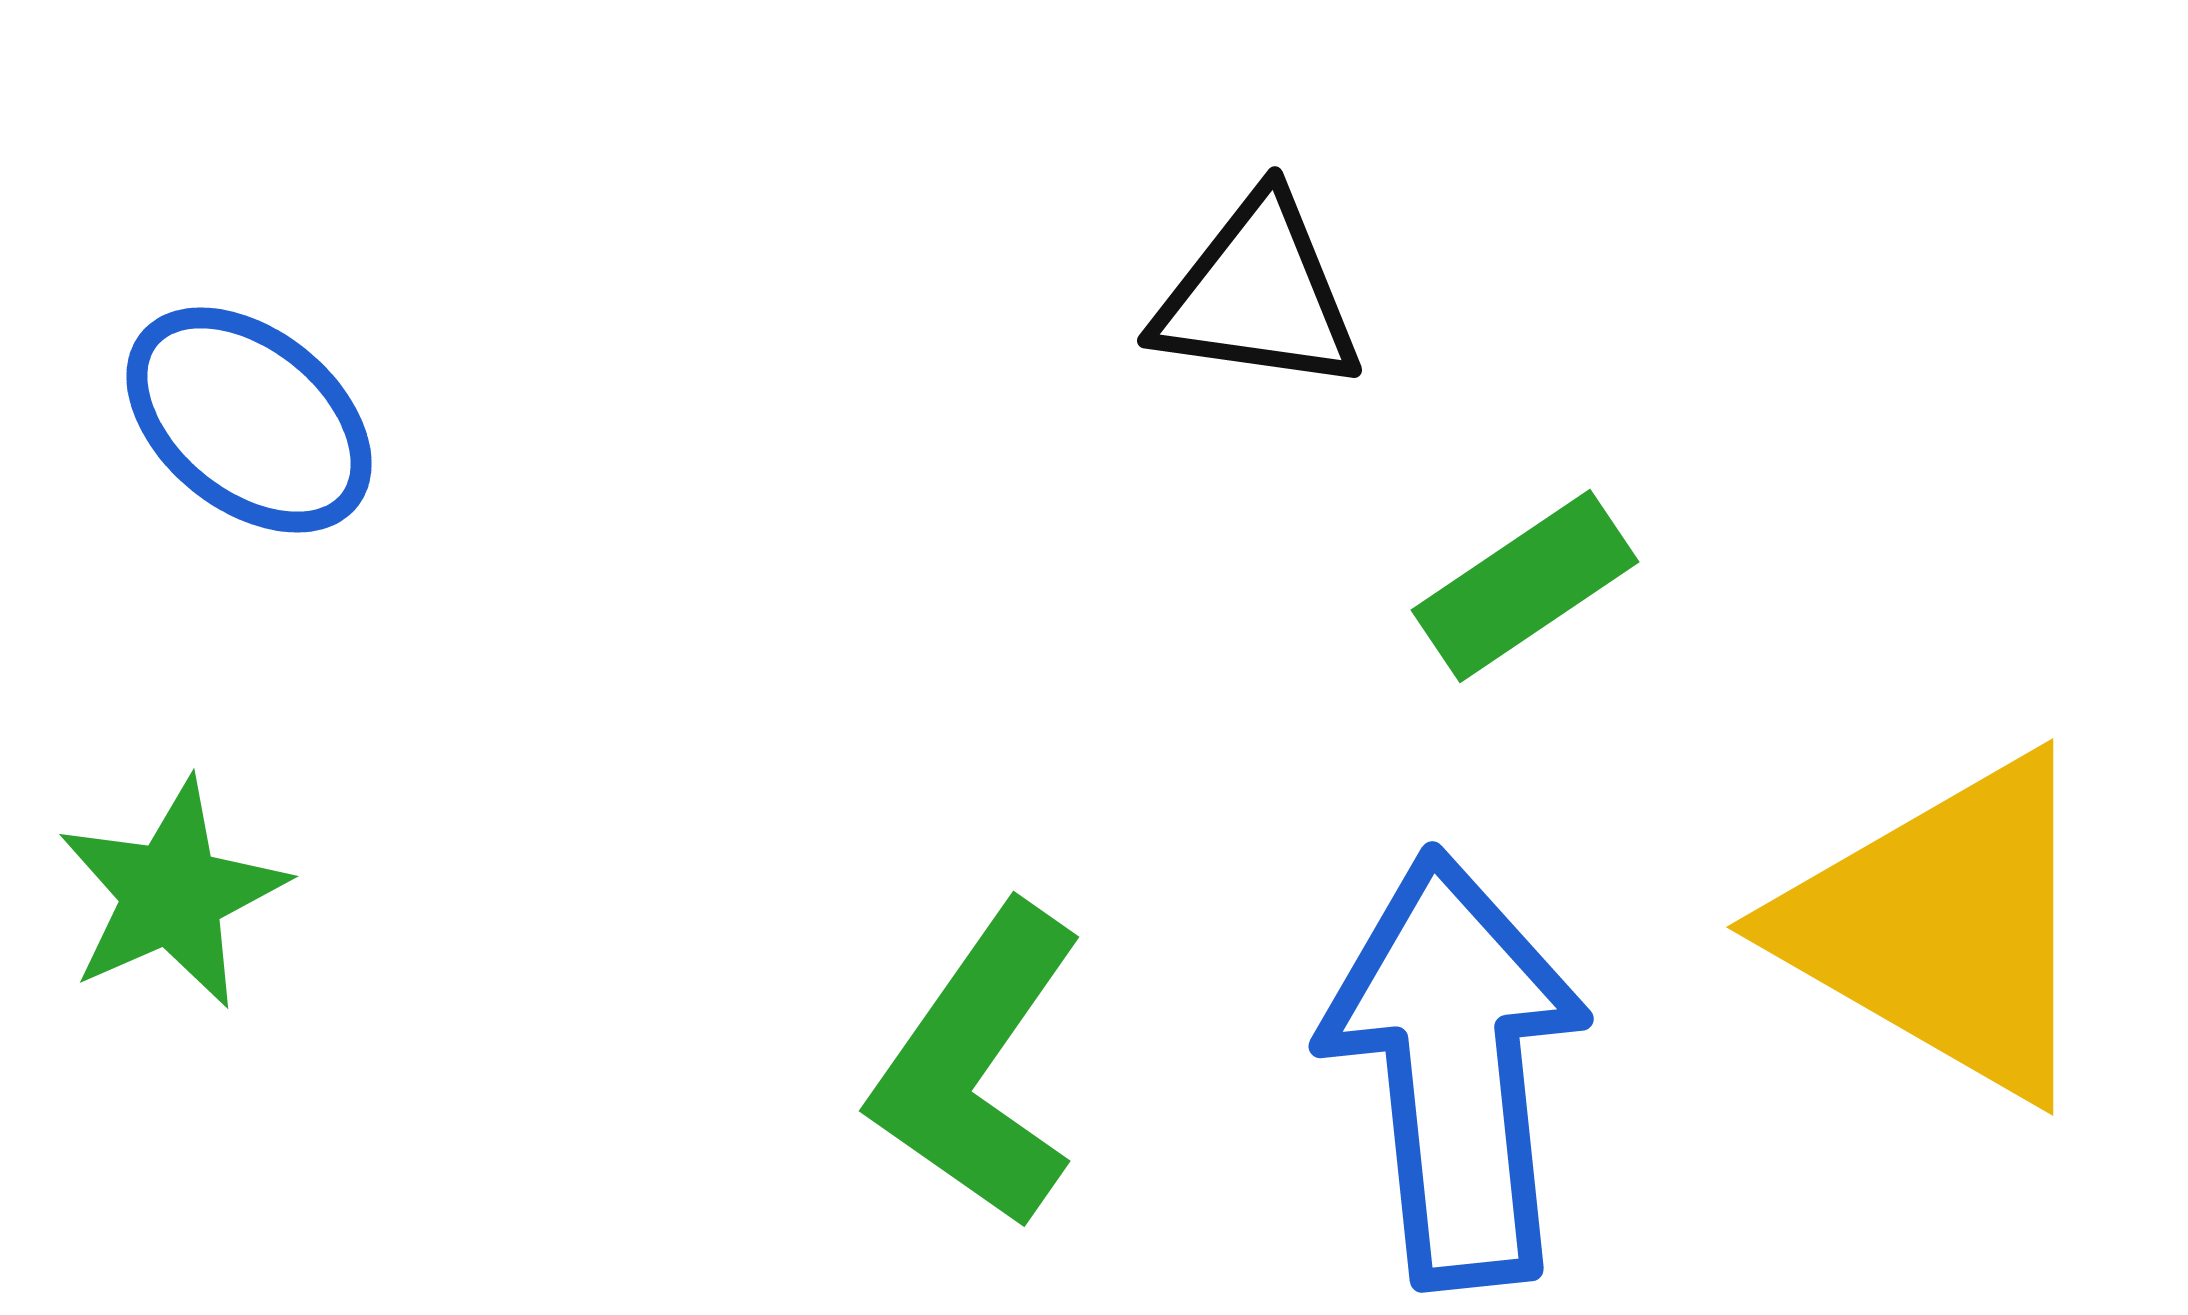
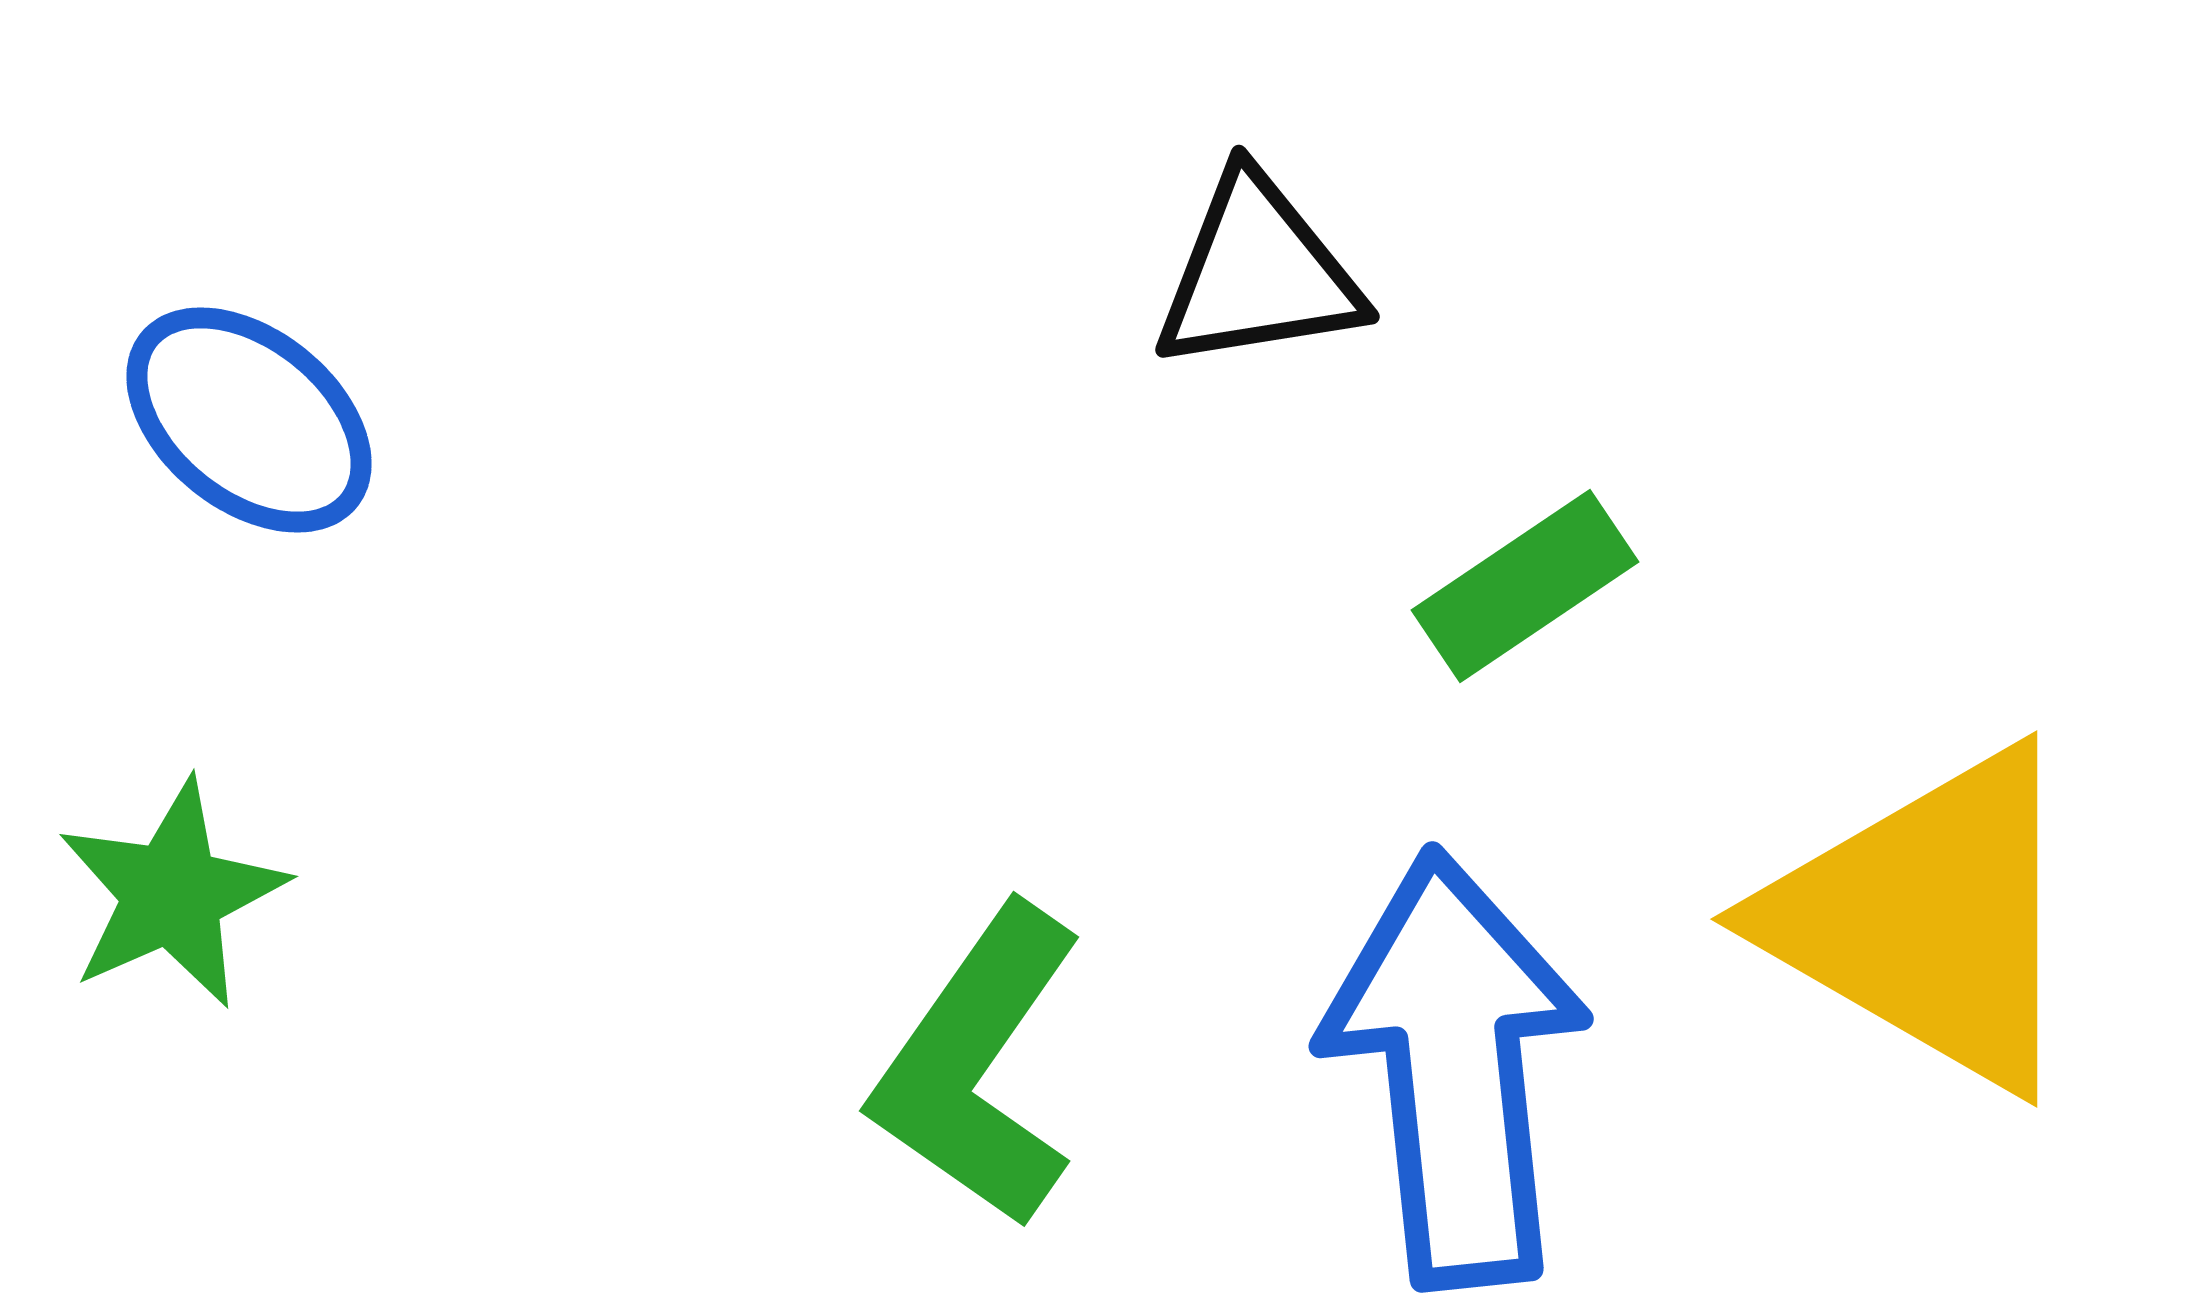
black triangle: moved 22 px up; rotated 17 degrees counterclockwise
yellow triangle: moved 16 px left, 8 px up
